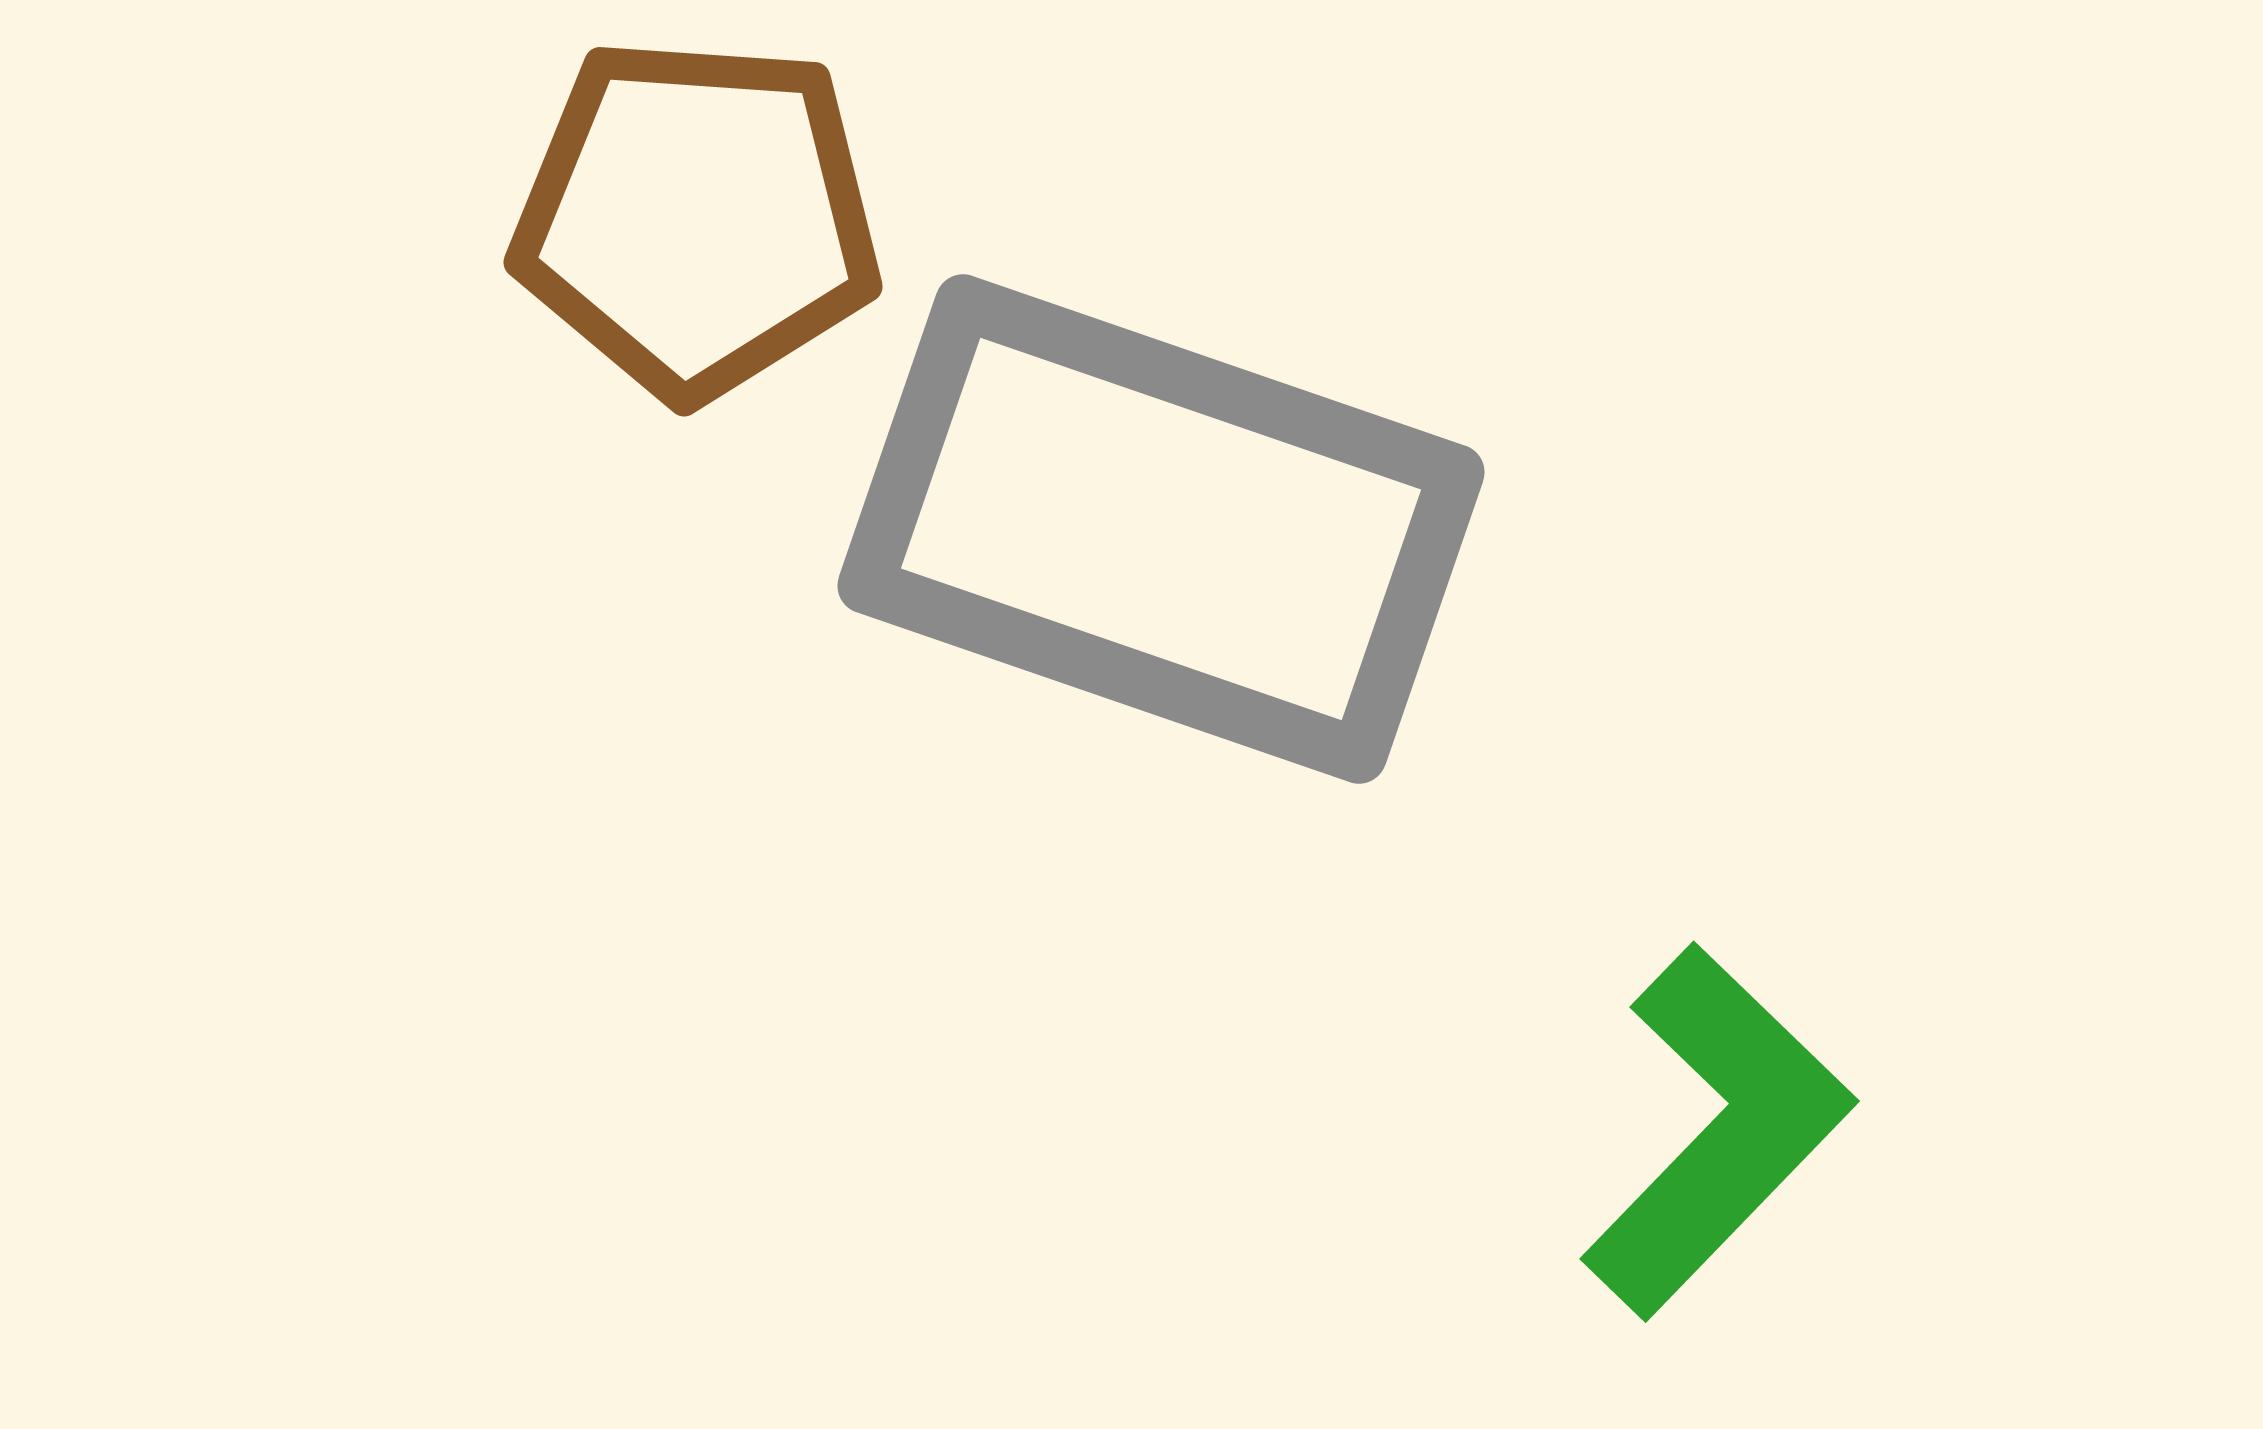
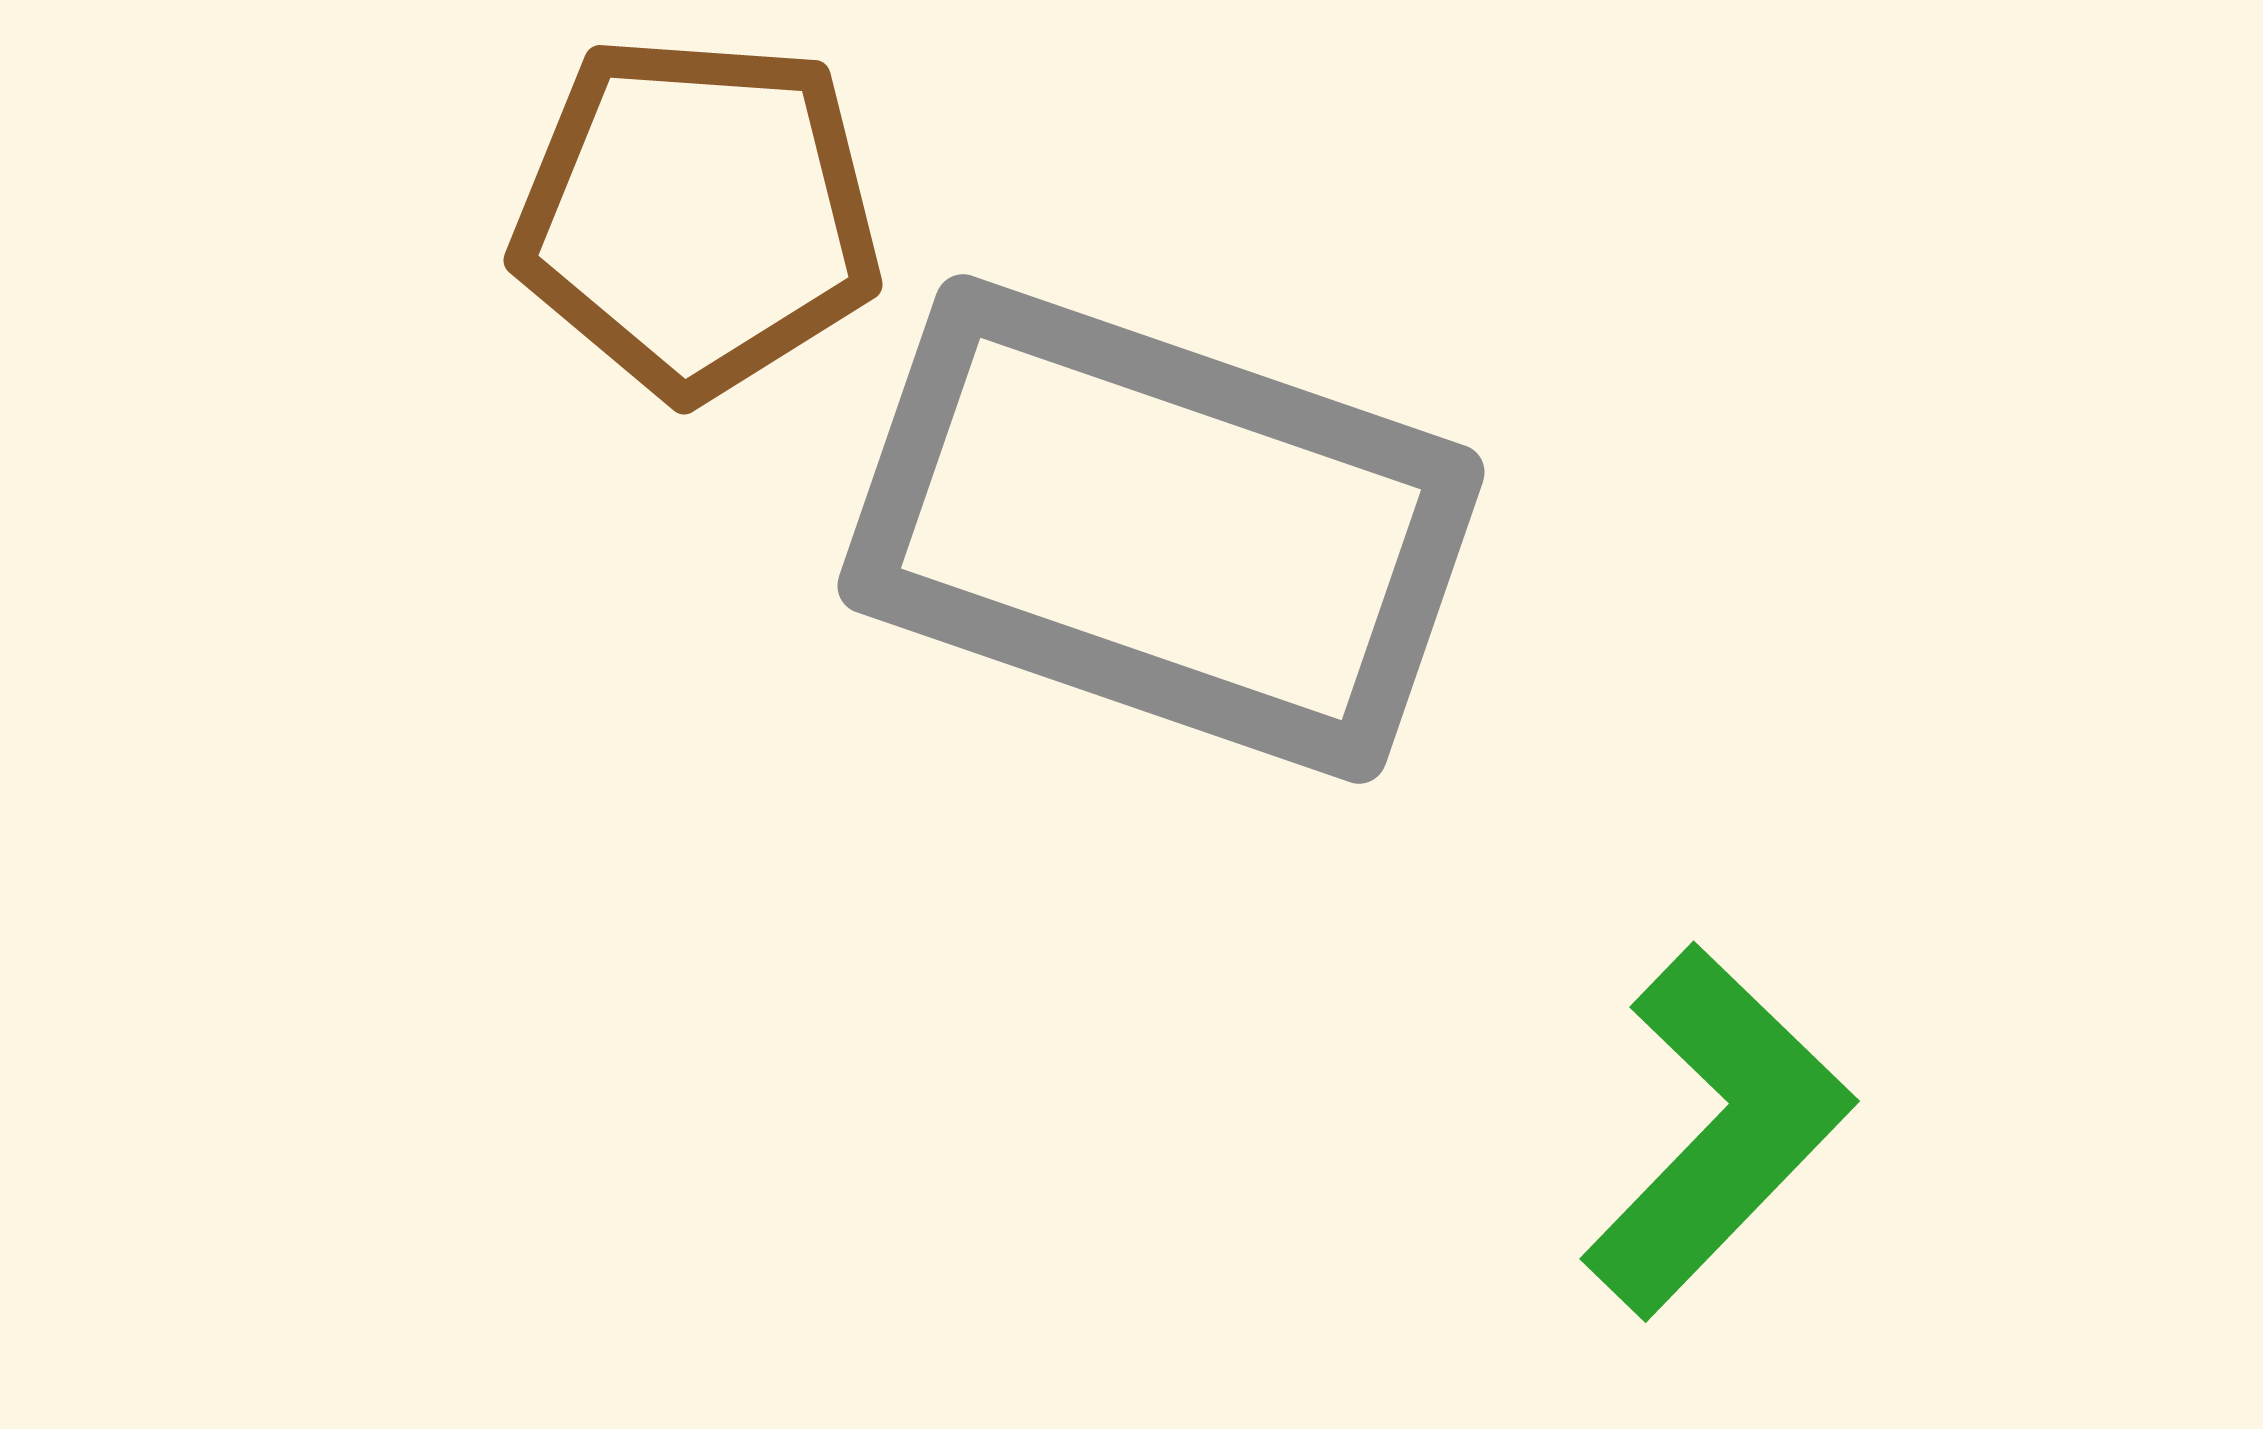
brown pentagon: moved 2 px up
